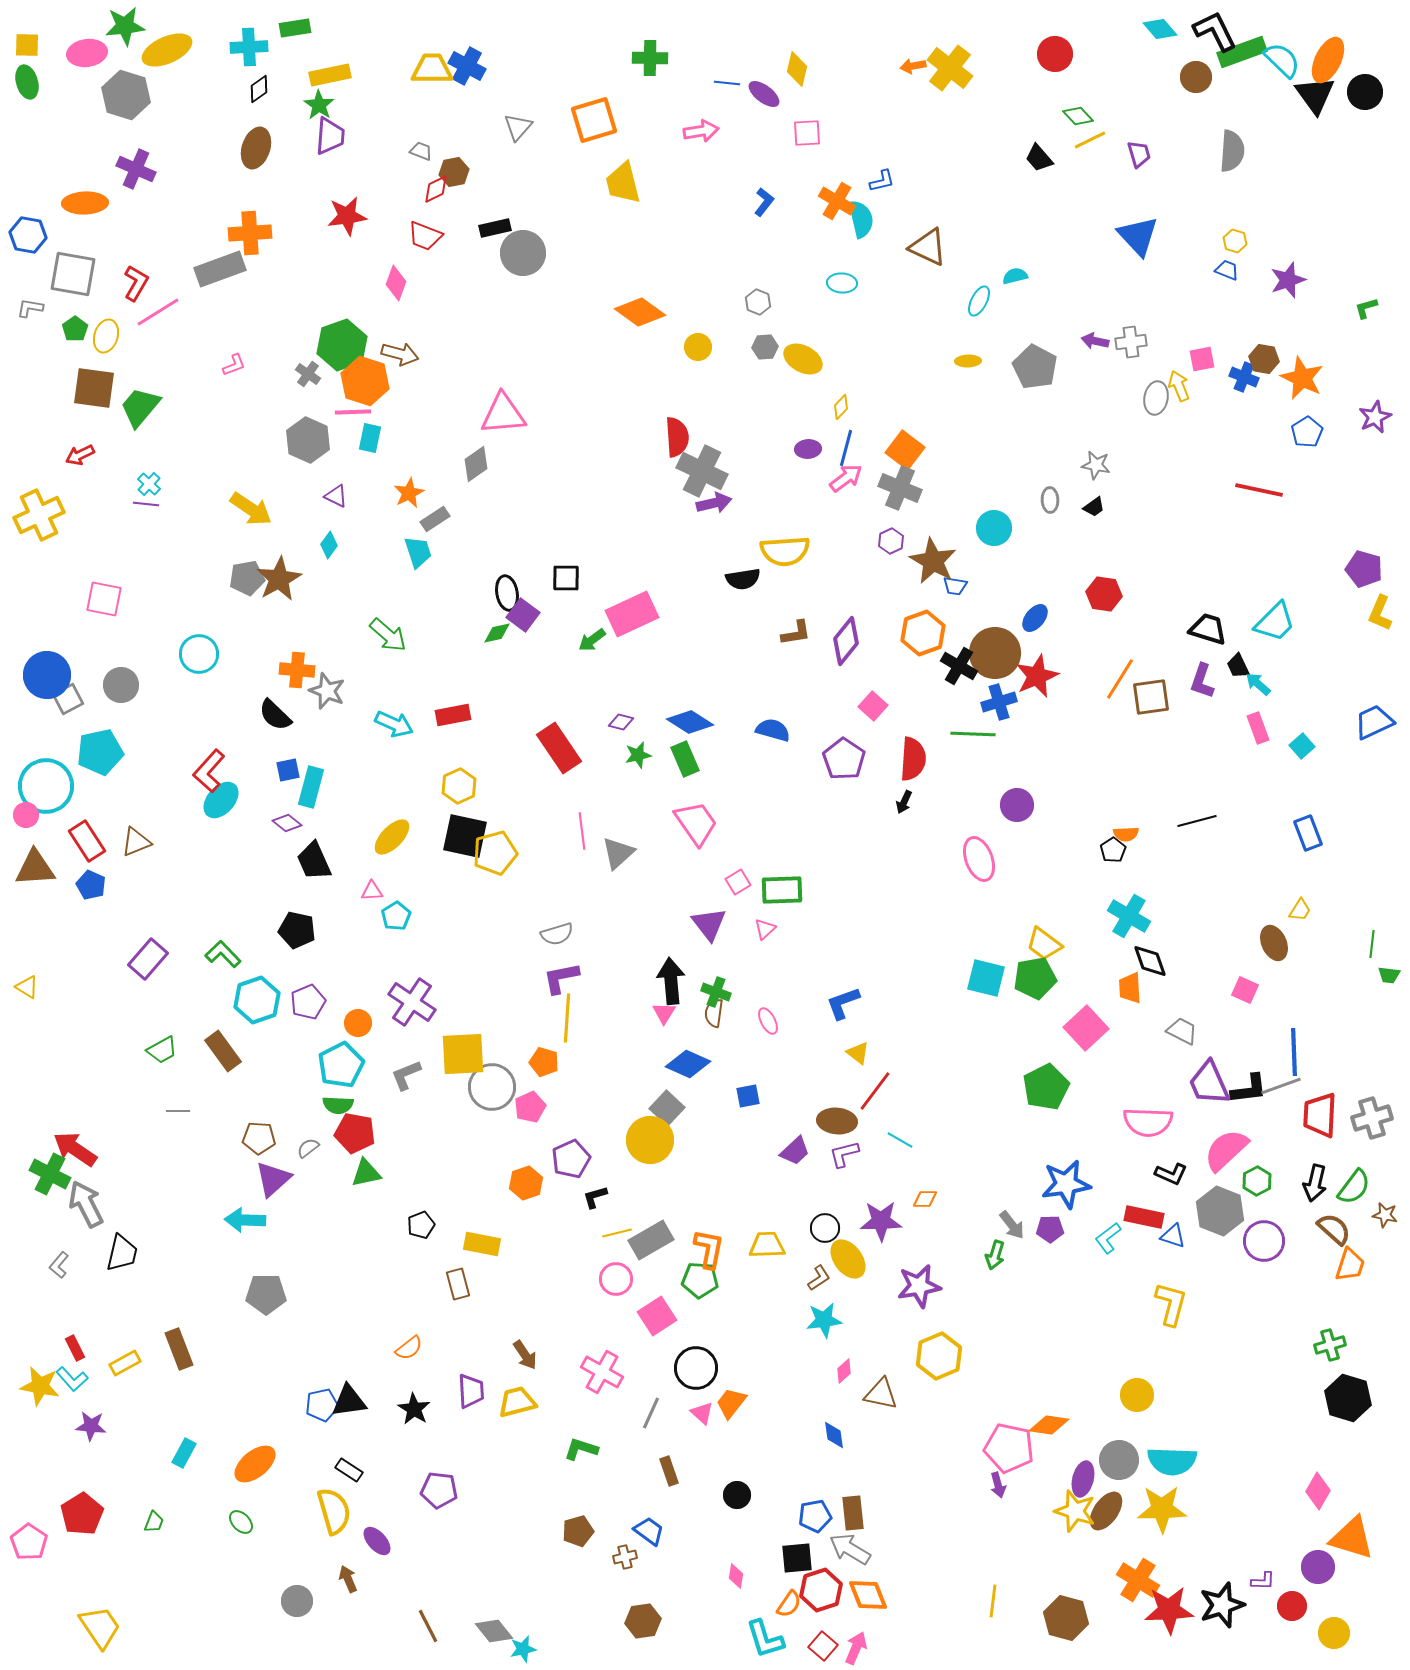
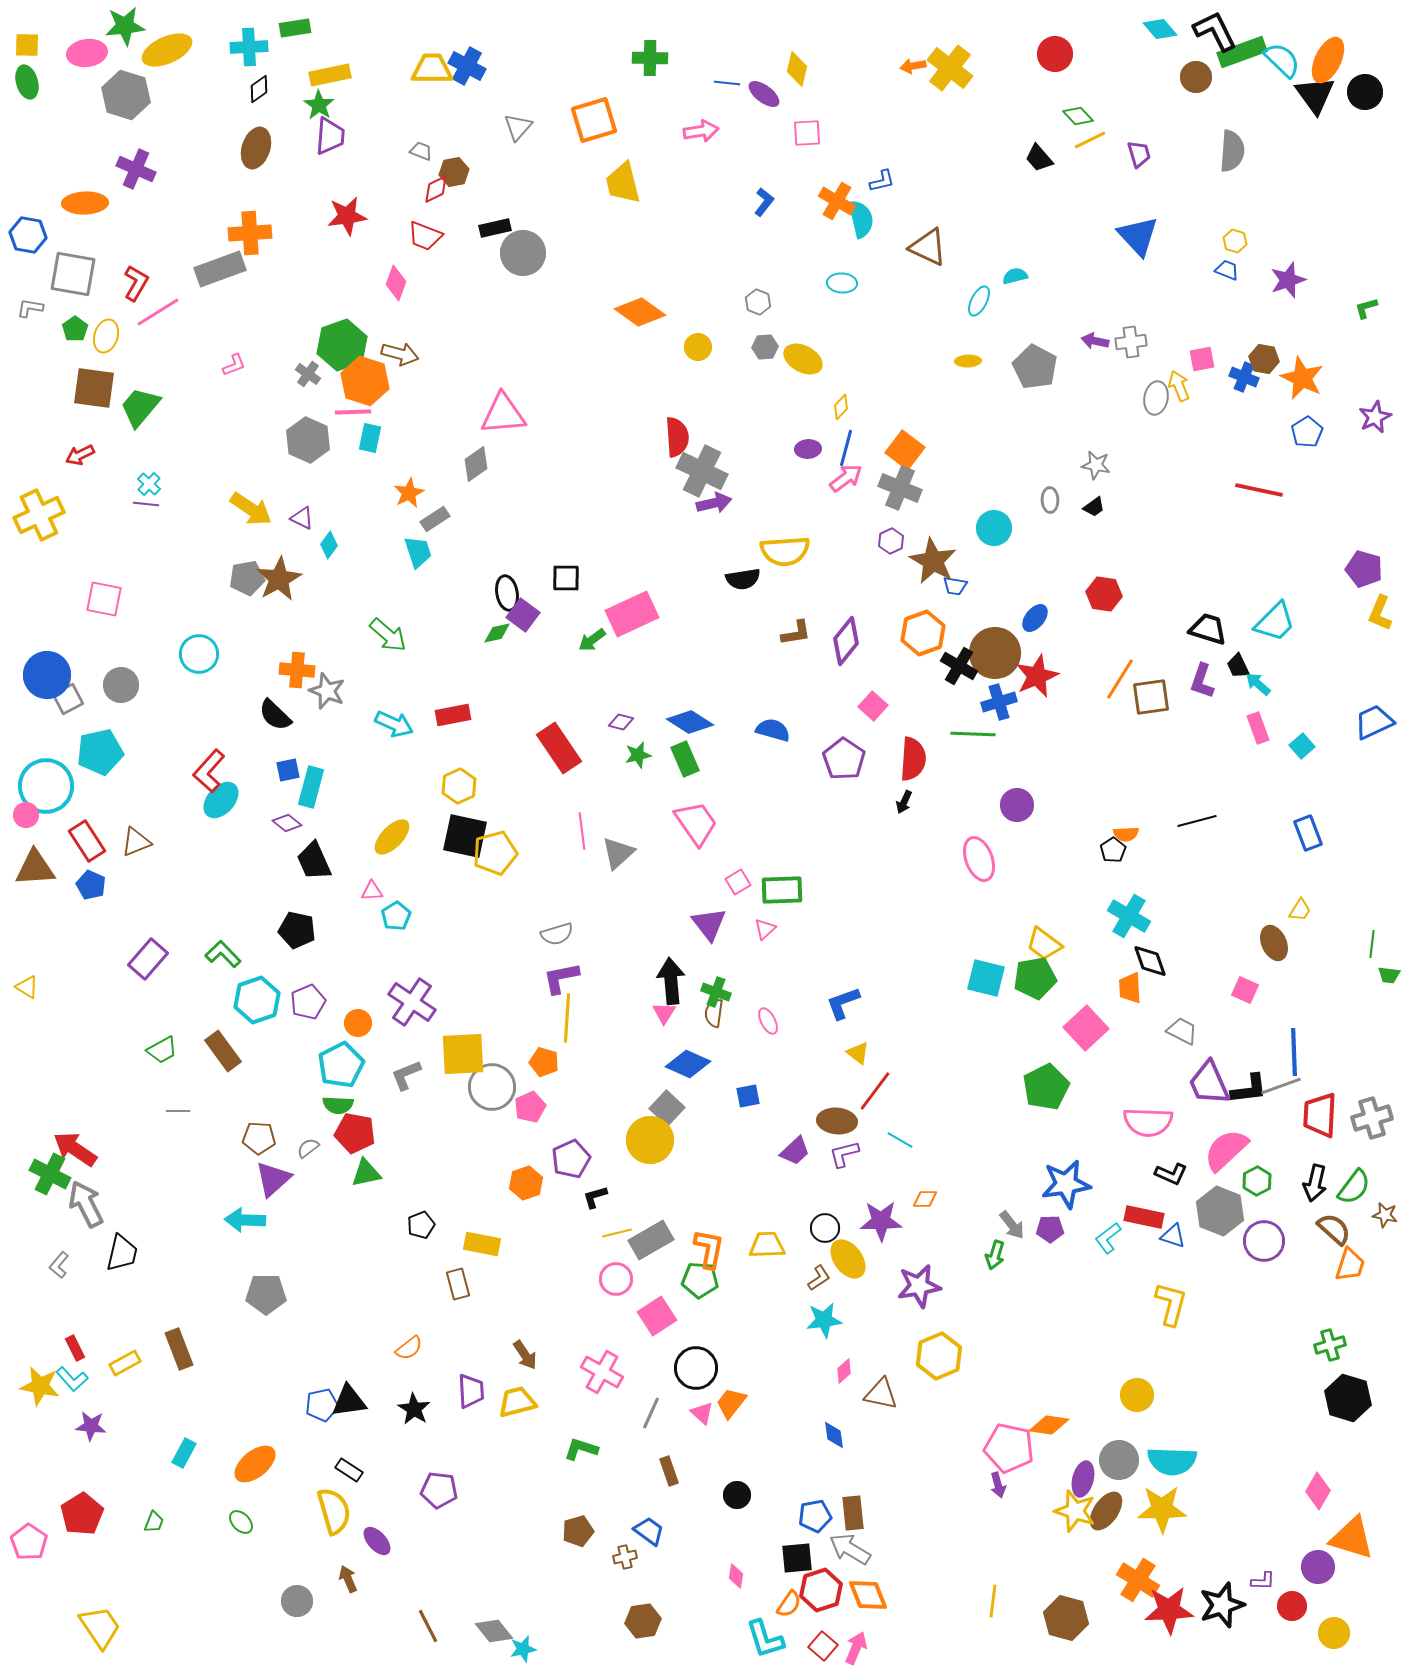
purple triangle at (336, 496): moved 34 px left, 22 px down
